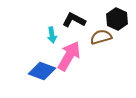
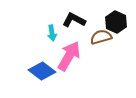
black hexagon: moved 1 px left, 3 px down
cyan arrow: moved 2 px up
blue diamond: rotated 16 degrees clockwise
